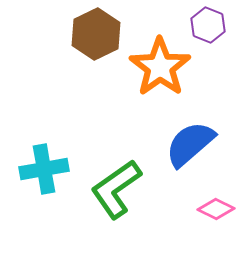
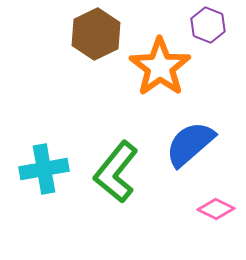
green L-shape: moved 17 px up; rotated 16 degrees counterclockwise
